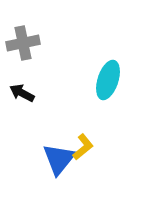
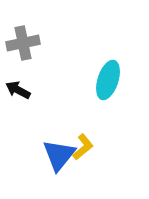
black arrow: moved 4 px left, 3 px up
blue triangle: moved 4 px up
